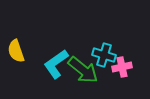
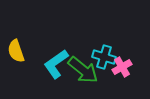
cyan cross: moved 2 px down
pink cross: rotated 18 degrees counterclockwise
